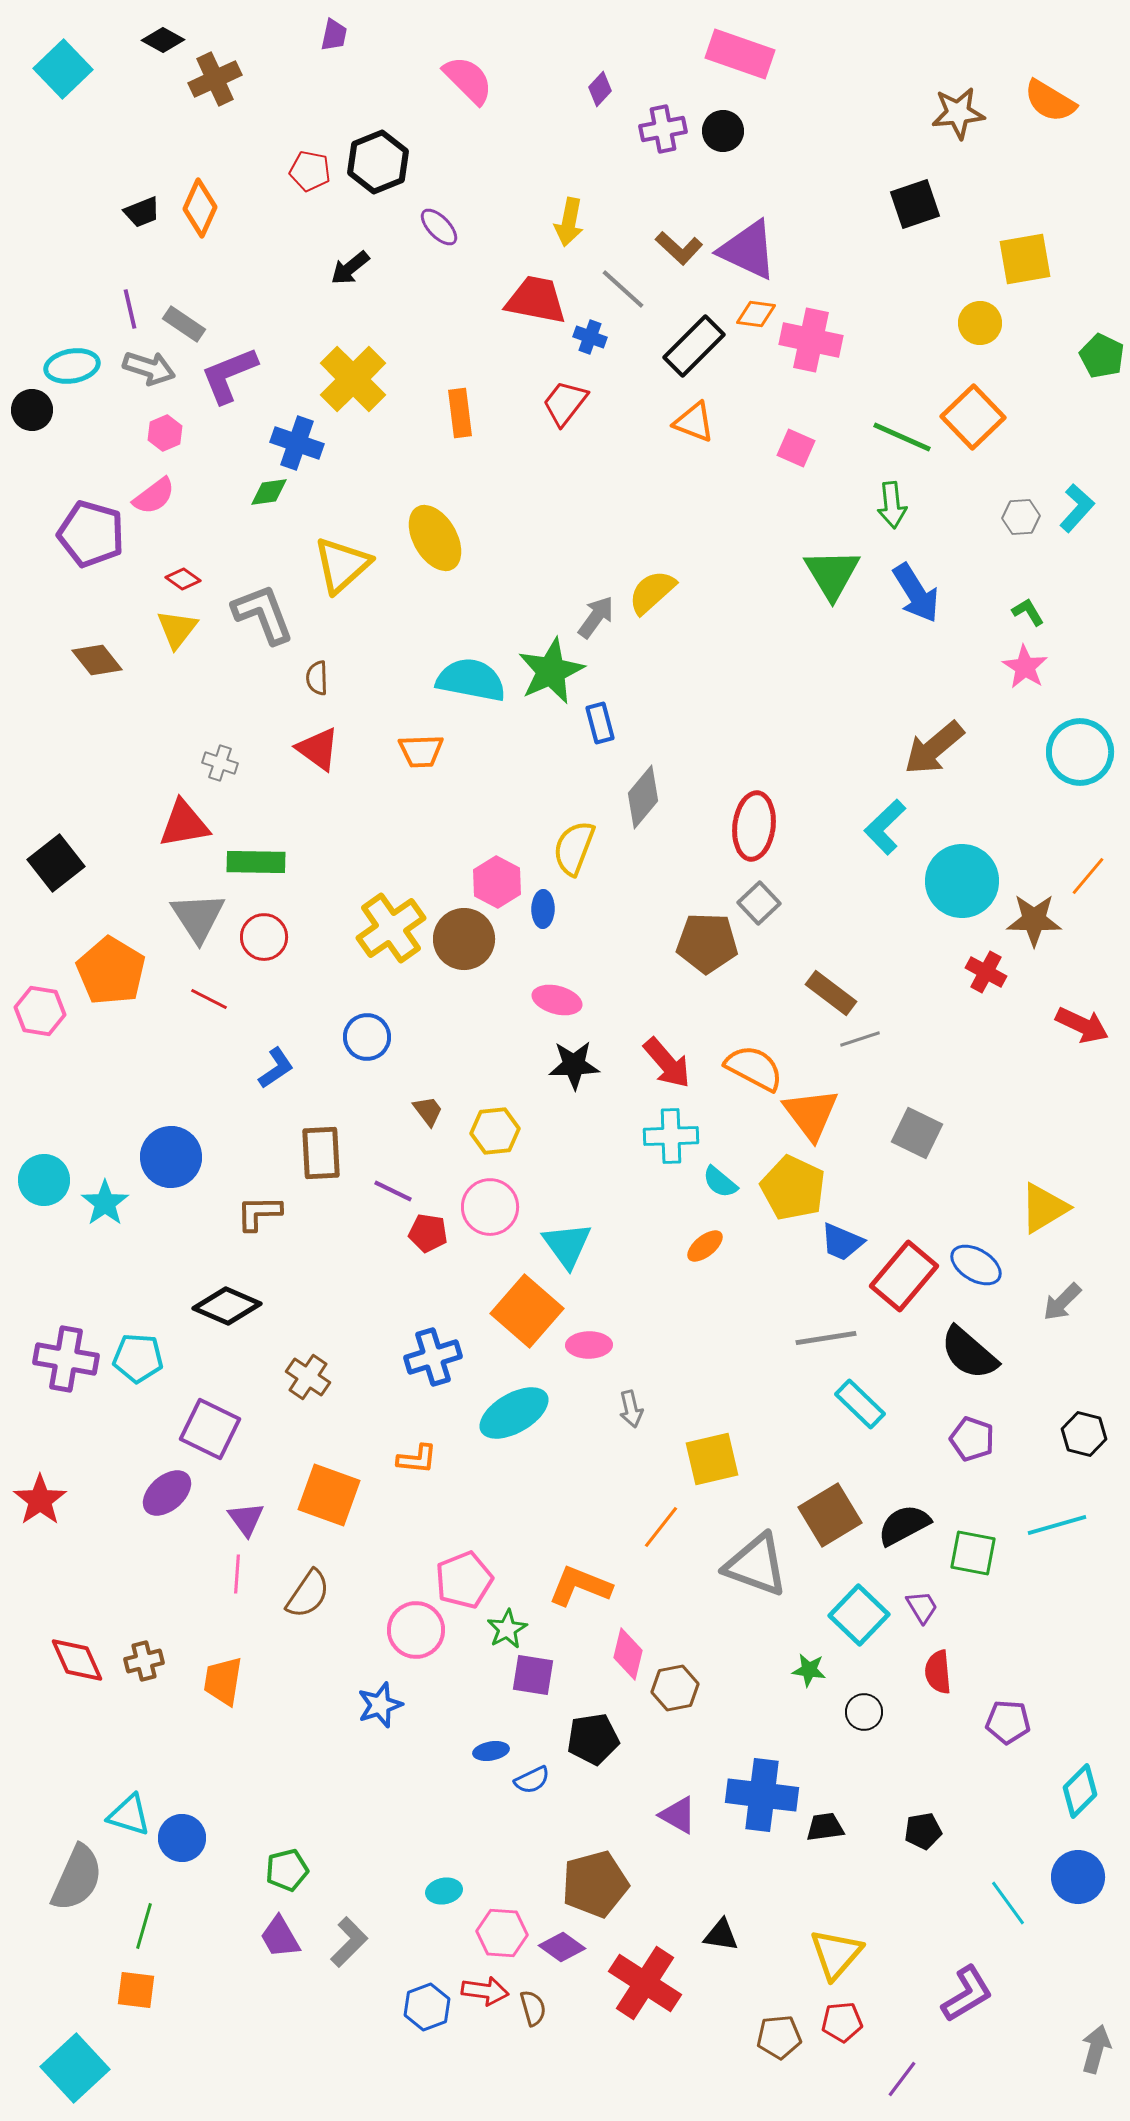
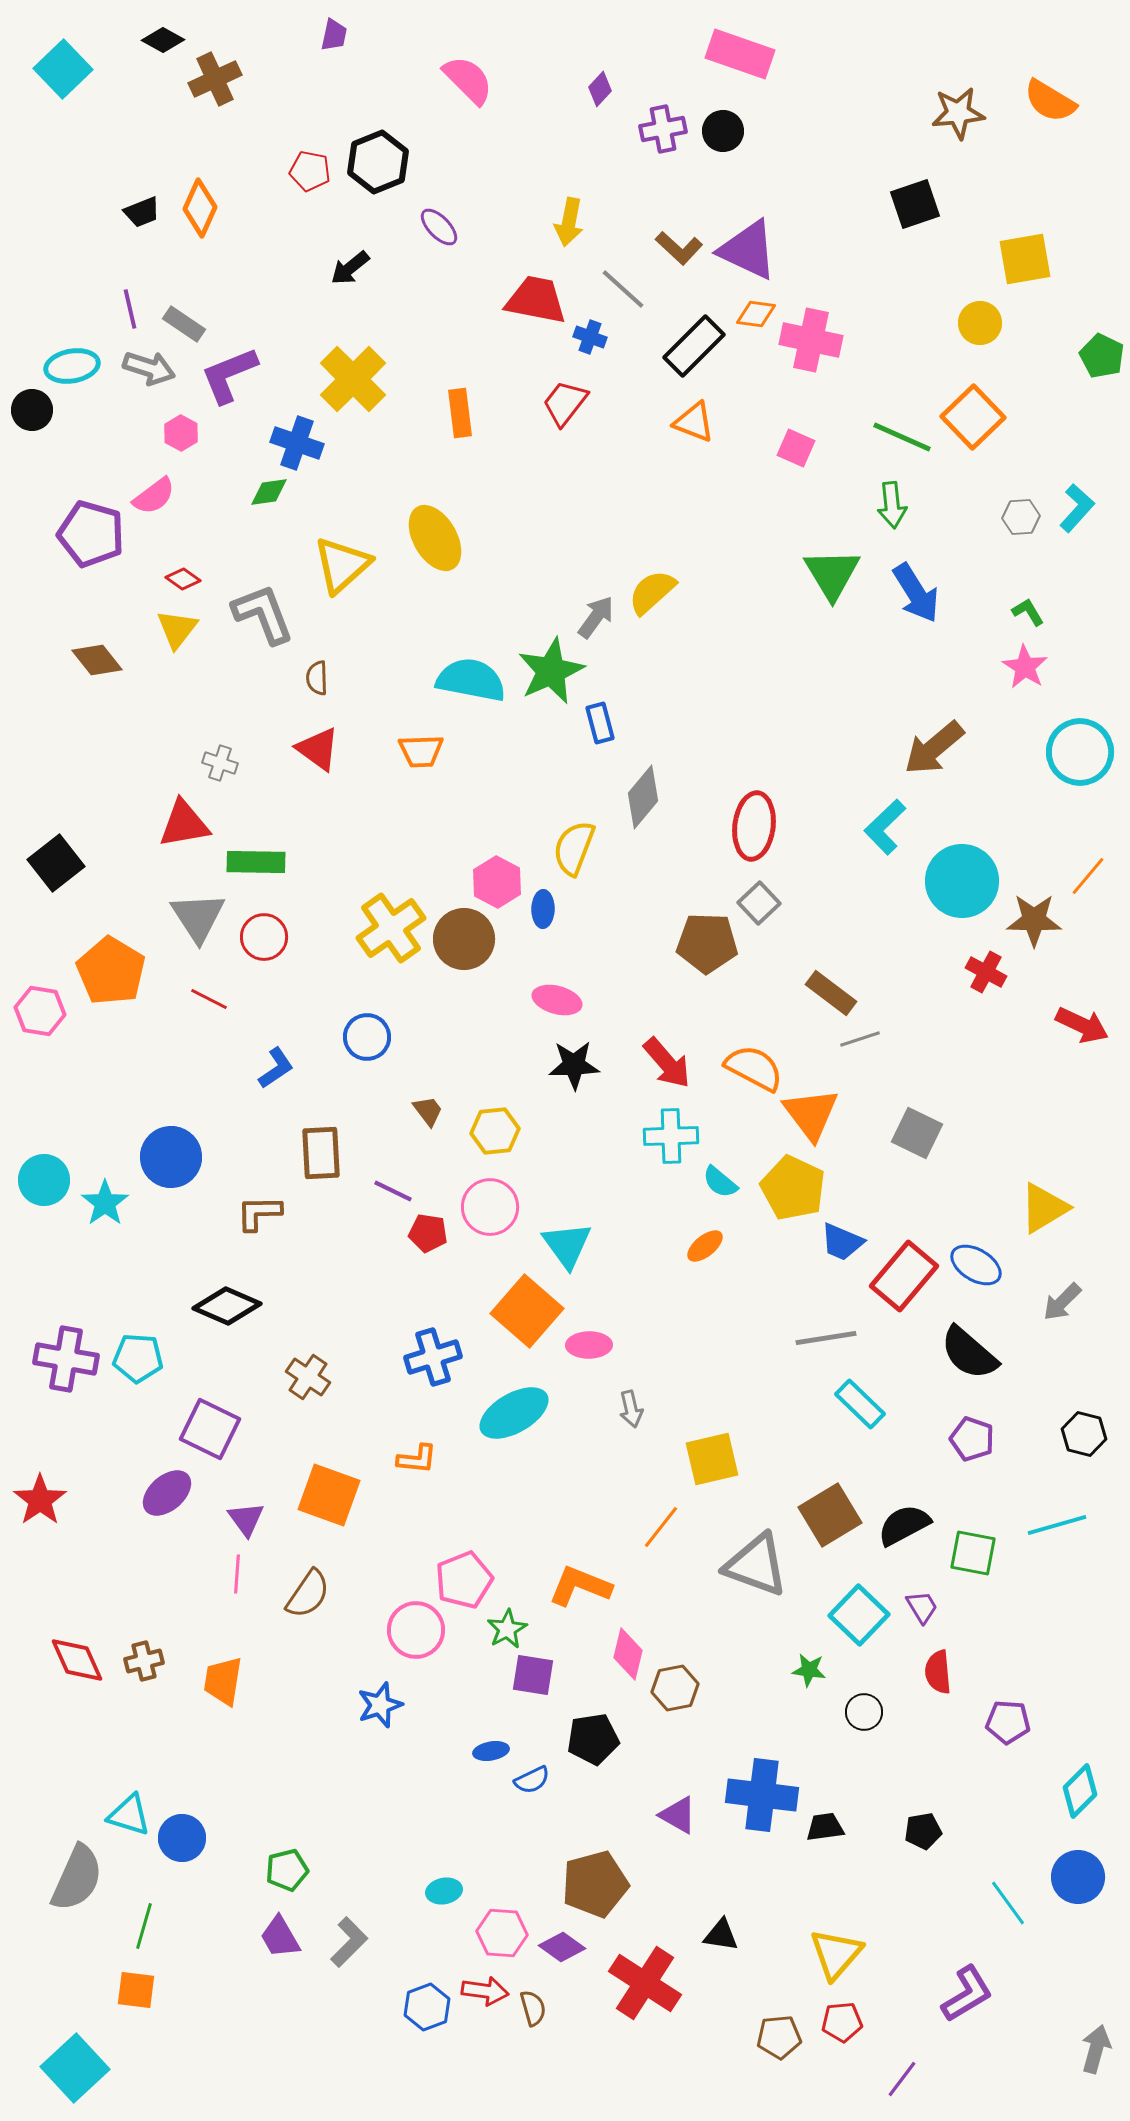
pink hexagon at (165, 433): moved 16 px right; rotated 8 degrees counterclockwise
